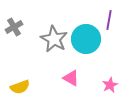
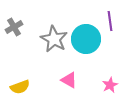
purple line: moved 1 px right, 1 px down; rotated 18 degrees counterclockwise
pink triangle: moved 2 px left, 2 px down
